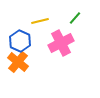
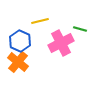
green line: moved 5 px right, 11 px down; rotated 64 degrees clockwise
